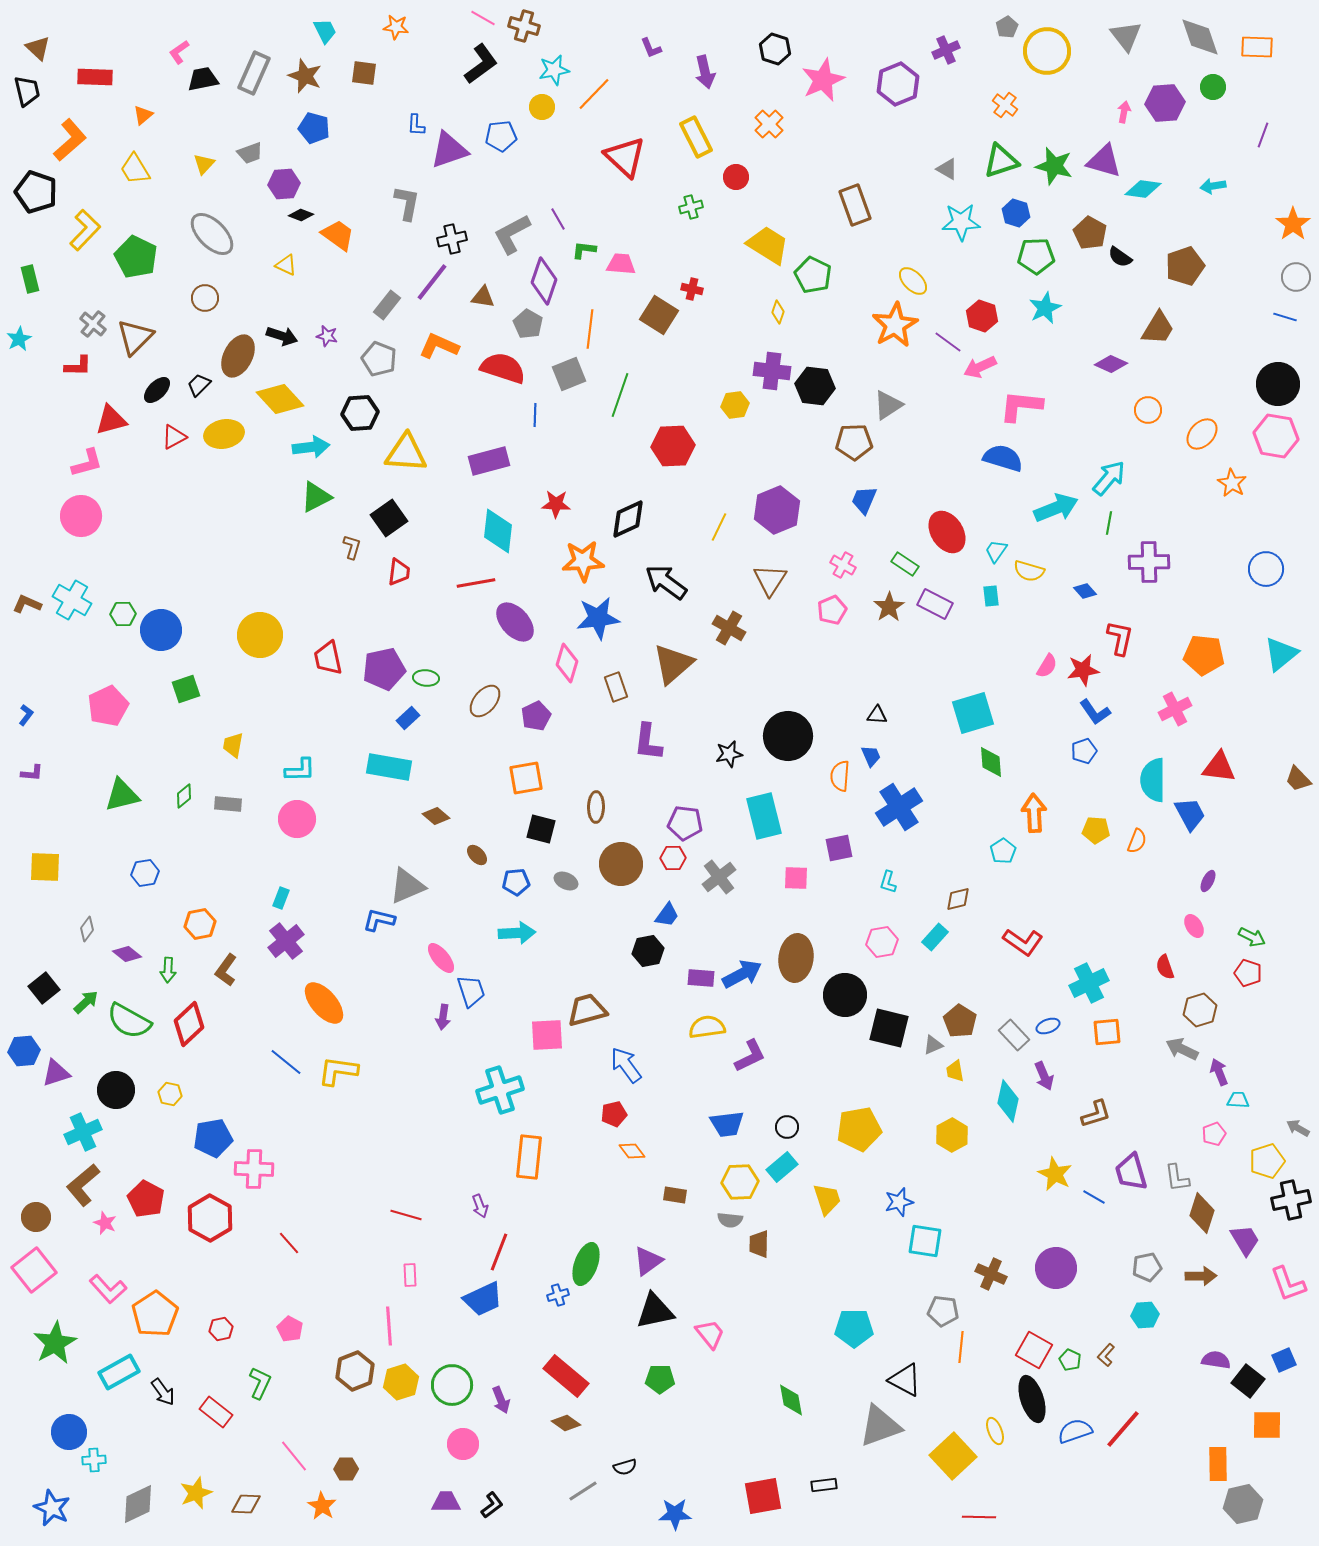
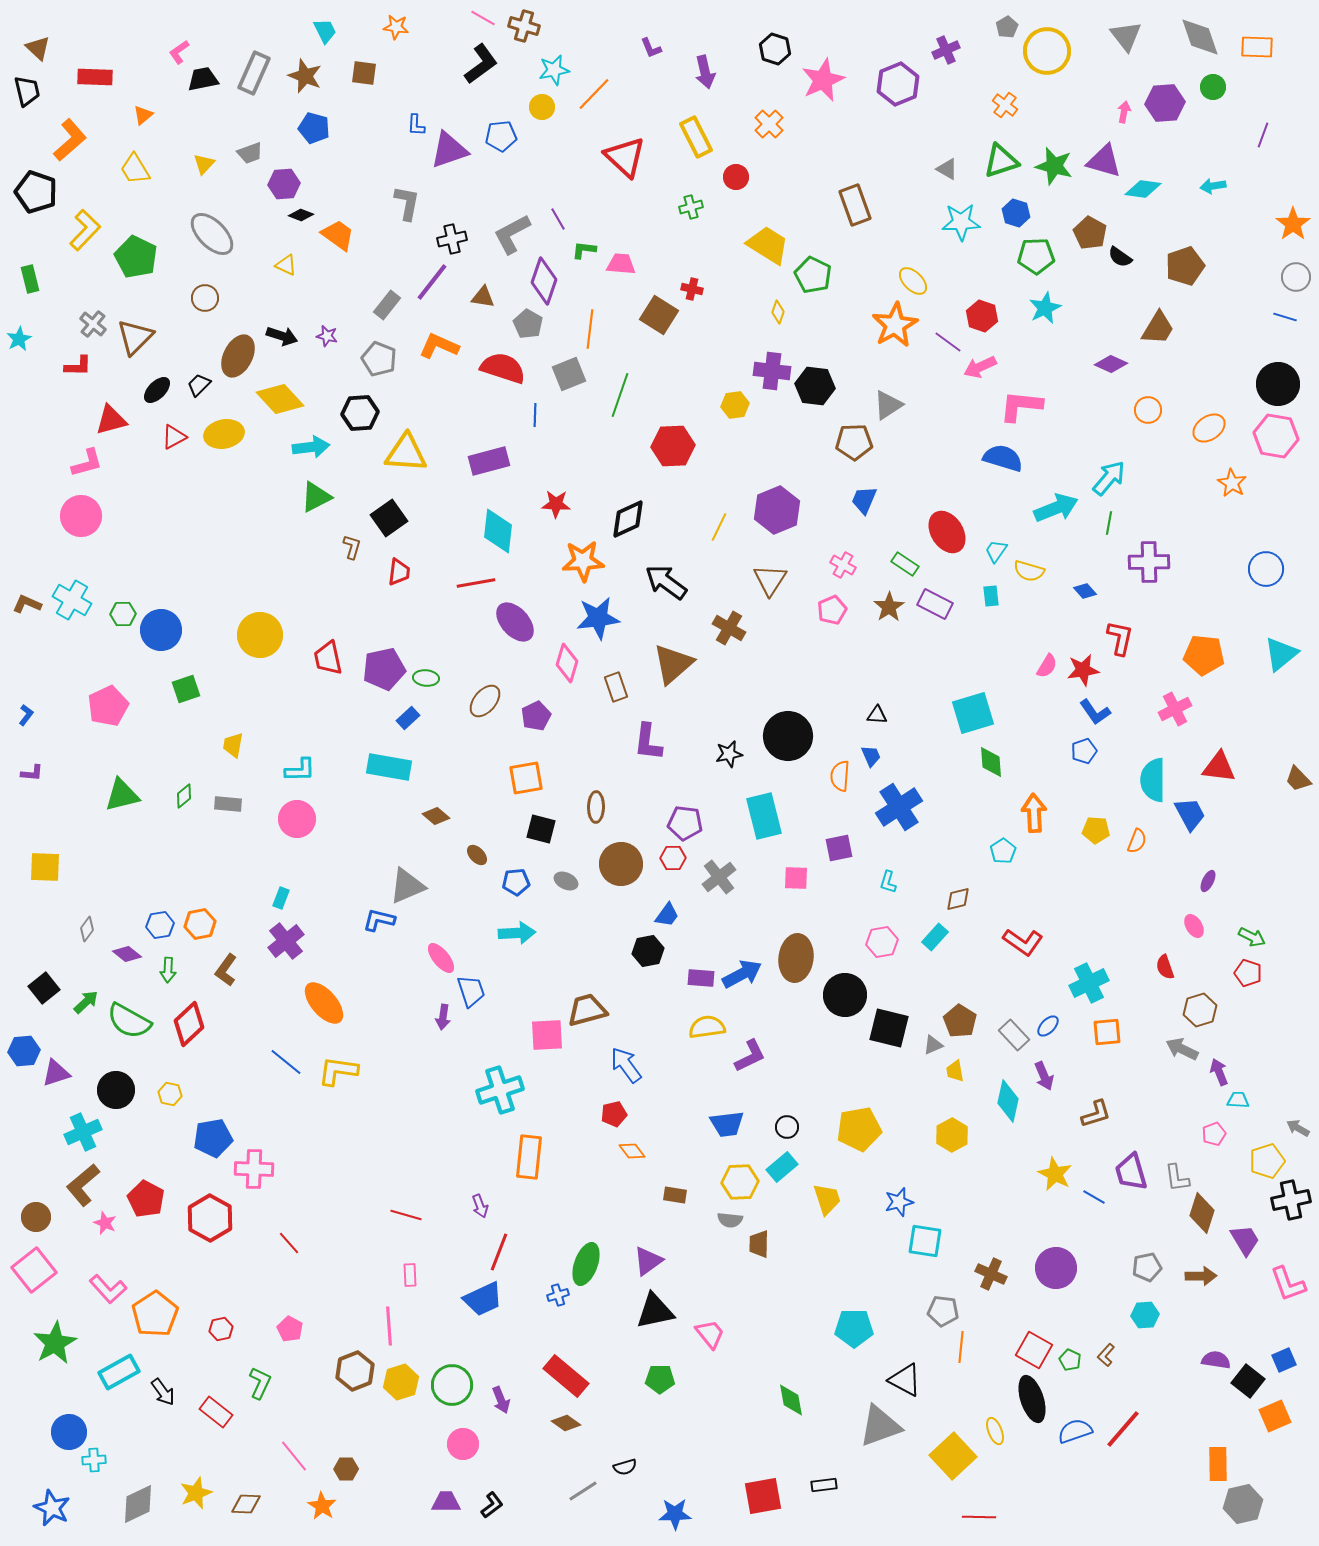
orange ellipse at (1202, 434): moved 7 px right, 6 px up; rotated 12 degrees clockwise
blue hexagon at (145, 873): moved 15 px right, 52 px down
blue ellipse at (1048, 1026): rotated 25 degrees counterclockwise
orange square at (1267, 1425): moved 8 px right, 9 px up; rotated 24 degrees counterclockwise
